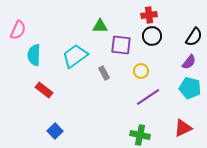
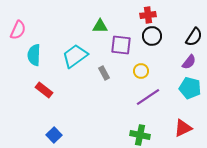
red cross: moved 1 px left
blue square: moved 1 px left, 4 px down
